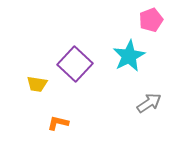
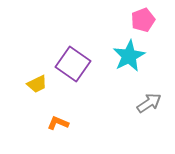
pink pentagon: moved 8 px left
purple square: moved 2 px left; rotated 8 degrees counterclockwise
yellow trapezoid: rotated 35 degrees counterclockwise
orange L-shape: rotated 10 degrees clockwise
